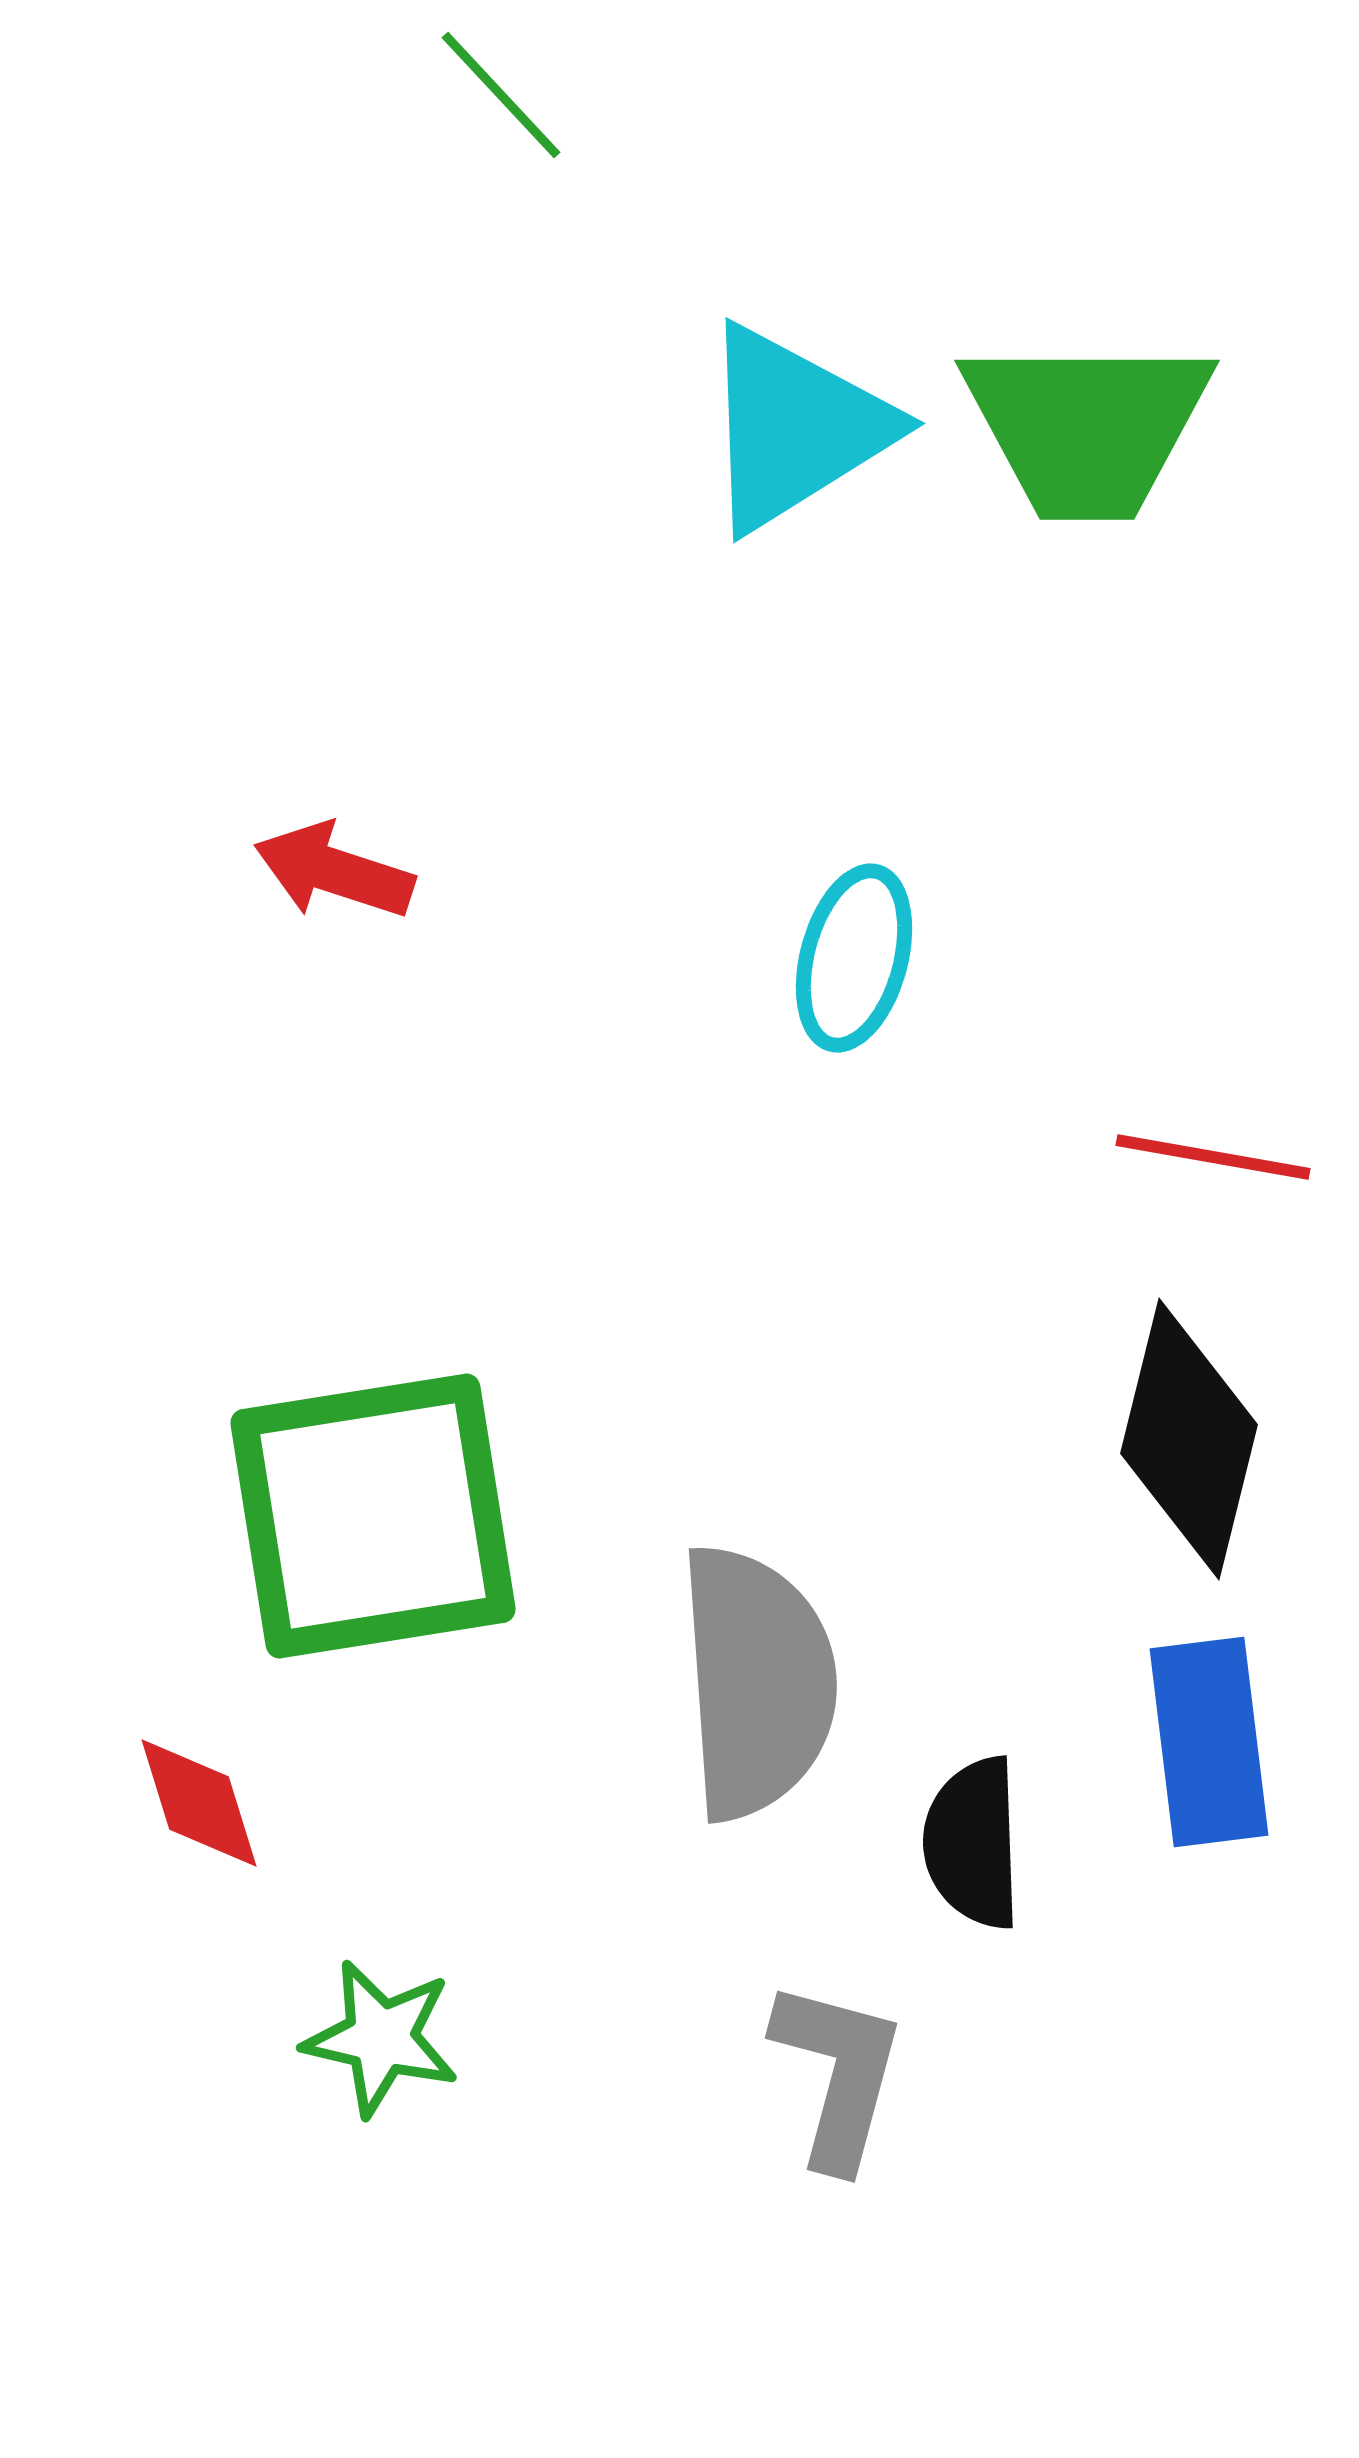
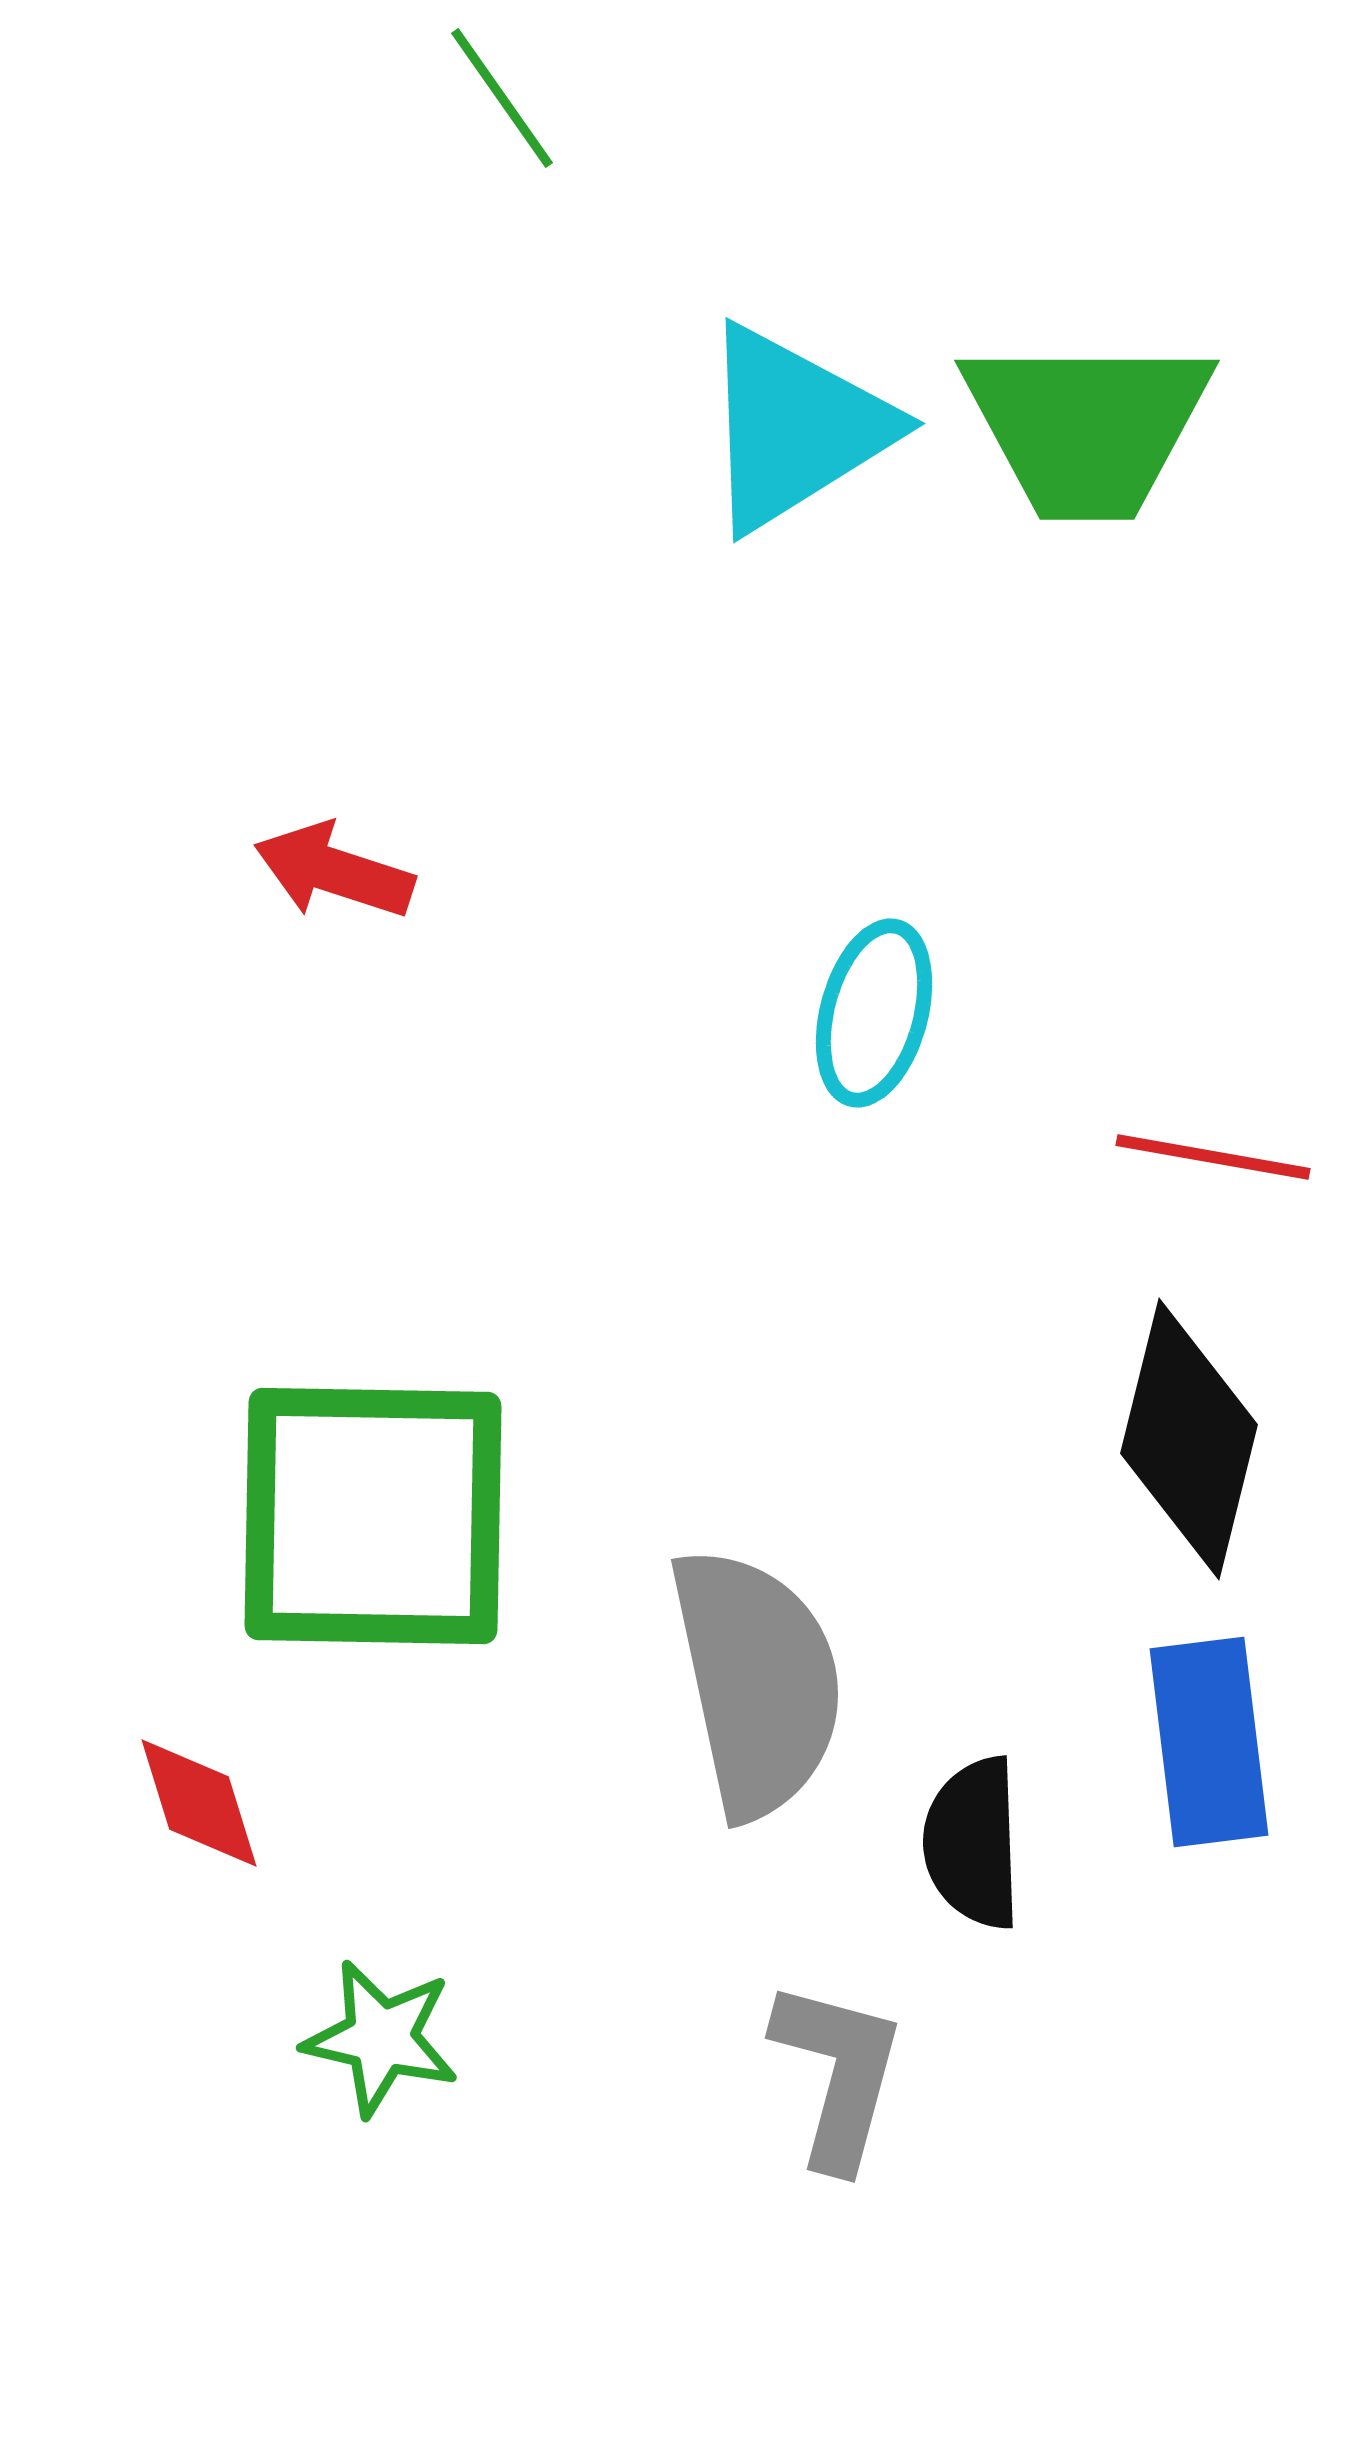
green line: moved 1 px right, 3 px down; rotated 8 degrees clockwise
cyan ellipse: moved 20 px right, 55 px down
green square: rotated 10 degrees clockwise
gray semicircle: rotated 8 degrees counterclockwise
